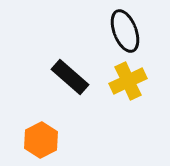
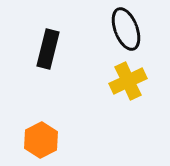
black ellipse: moved 1 px right, 2 px up
black rectangle: moved 22 px left, 28 px up; rotated 63 degrees clockwise
